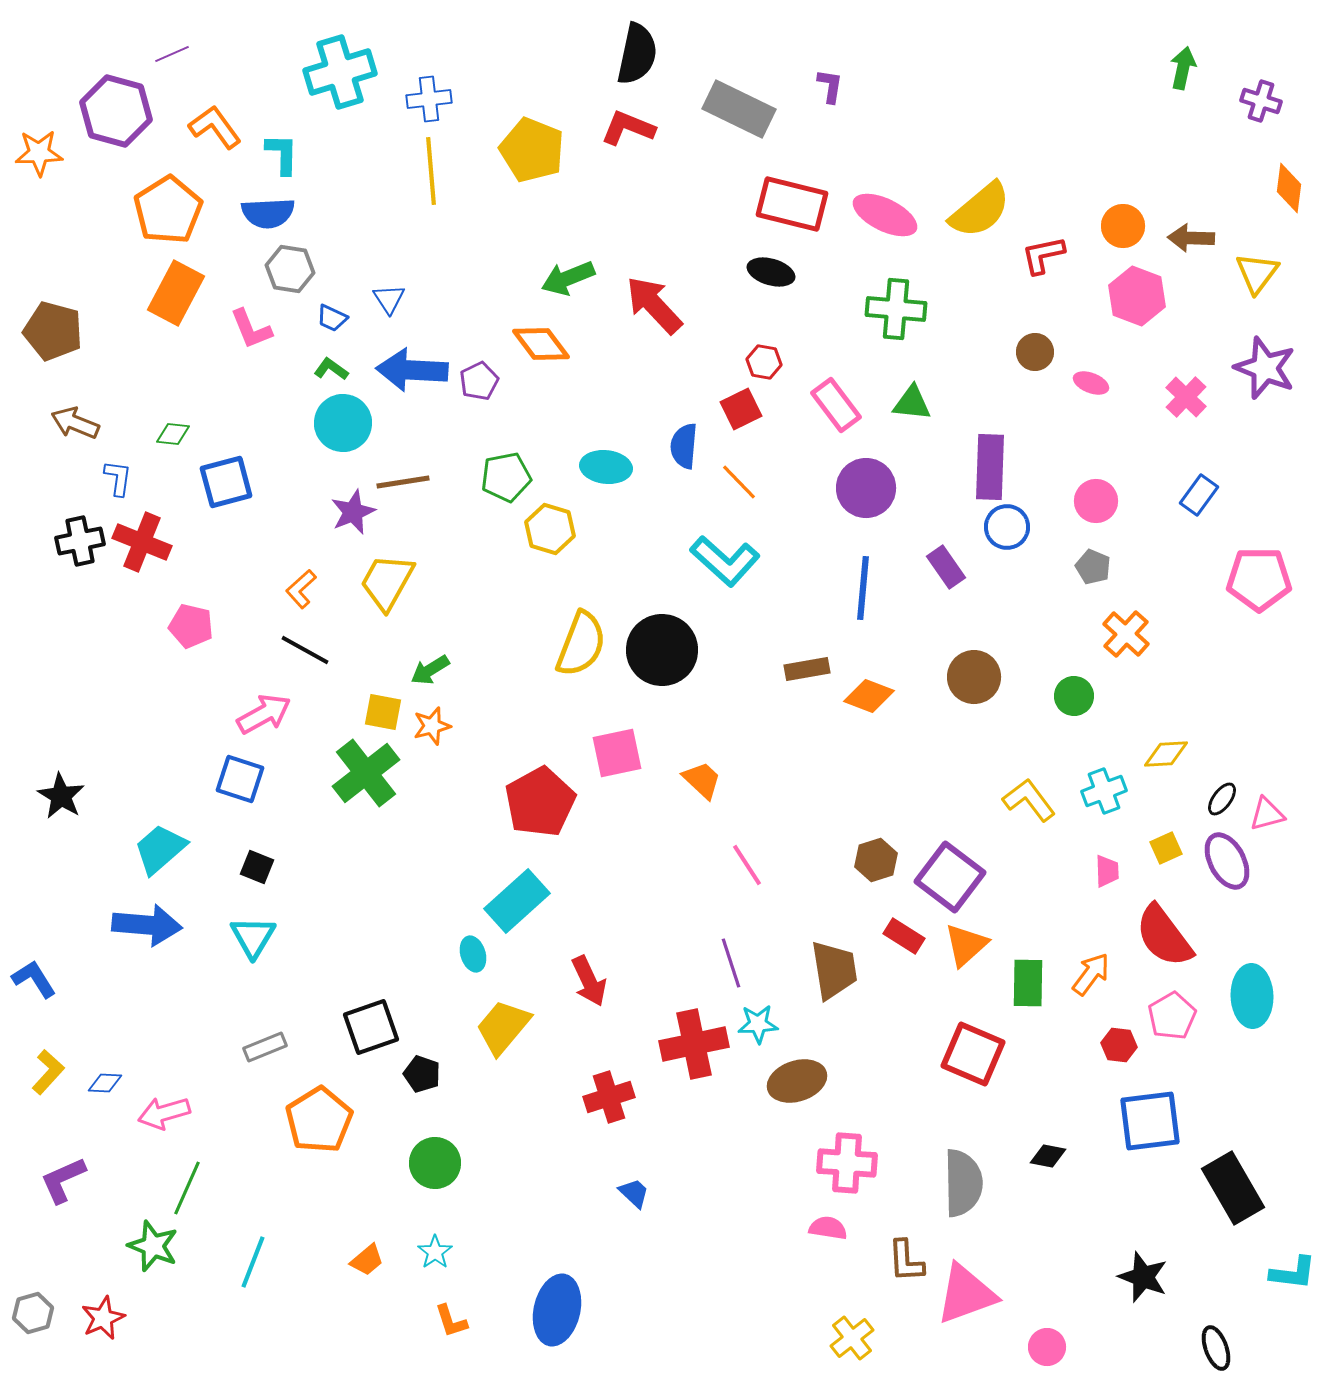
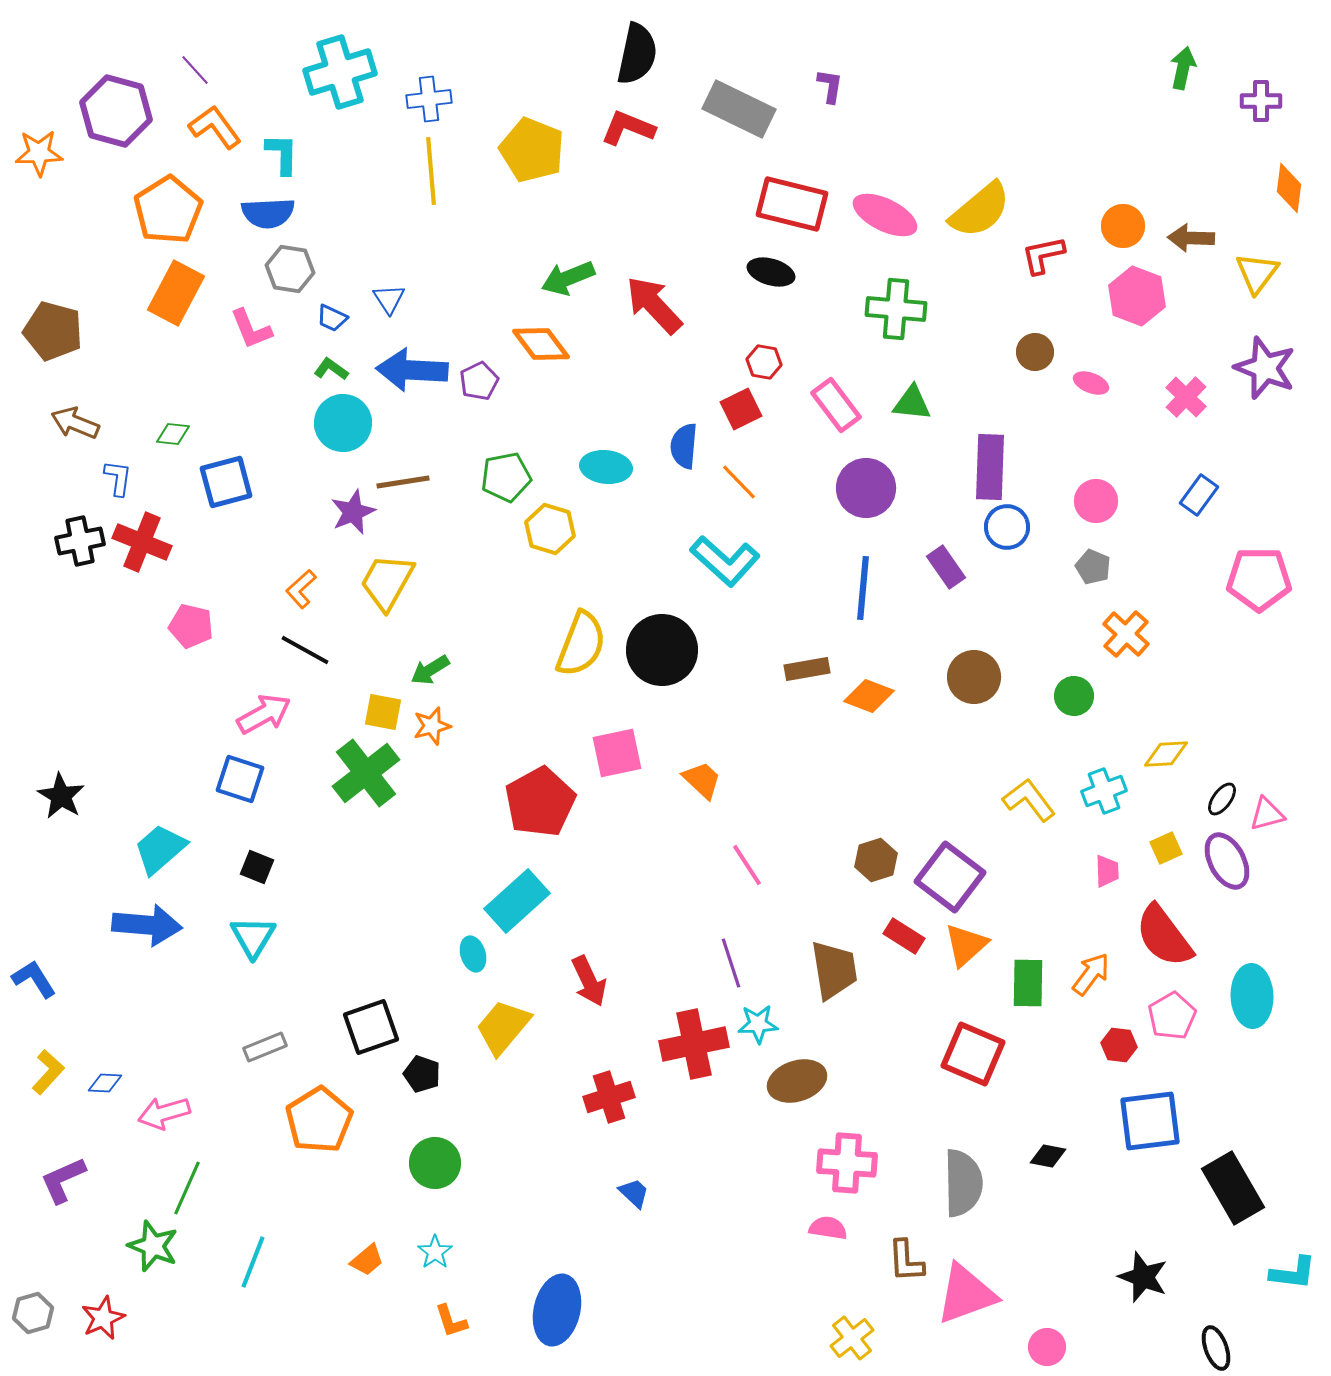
purple line at (172, 54): moved 23 px right, 16 px down; rotated 72 degrees clockwise
purple cross at (1261, 101): rotated 18 degrees counterclockwise
